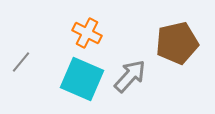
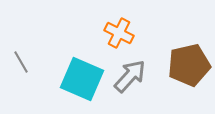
orange cross: moved 32 px right
brown pentagon: moved 12 px right, 22 px down
gray line: rotated 70 degrees counterclockwise
